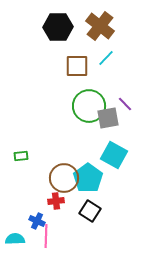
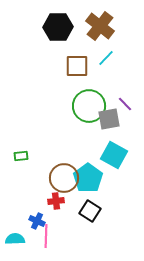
gray square: moved 1 px right, 1 px down
